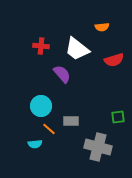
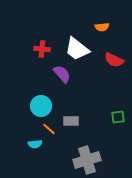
red cross: moved 1 px right, 3 px down
red semicircle: rotated 42 degrees clockwise
gray cross: moved 11 px left, 13 px down; rotated 32 degrees counterclockwise
